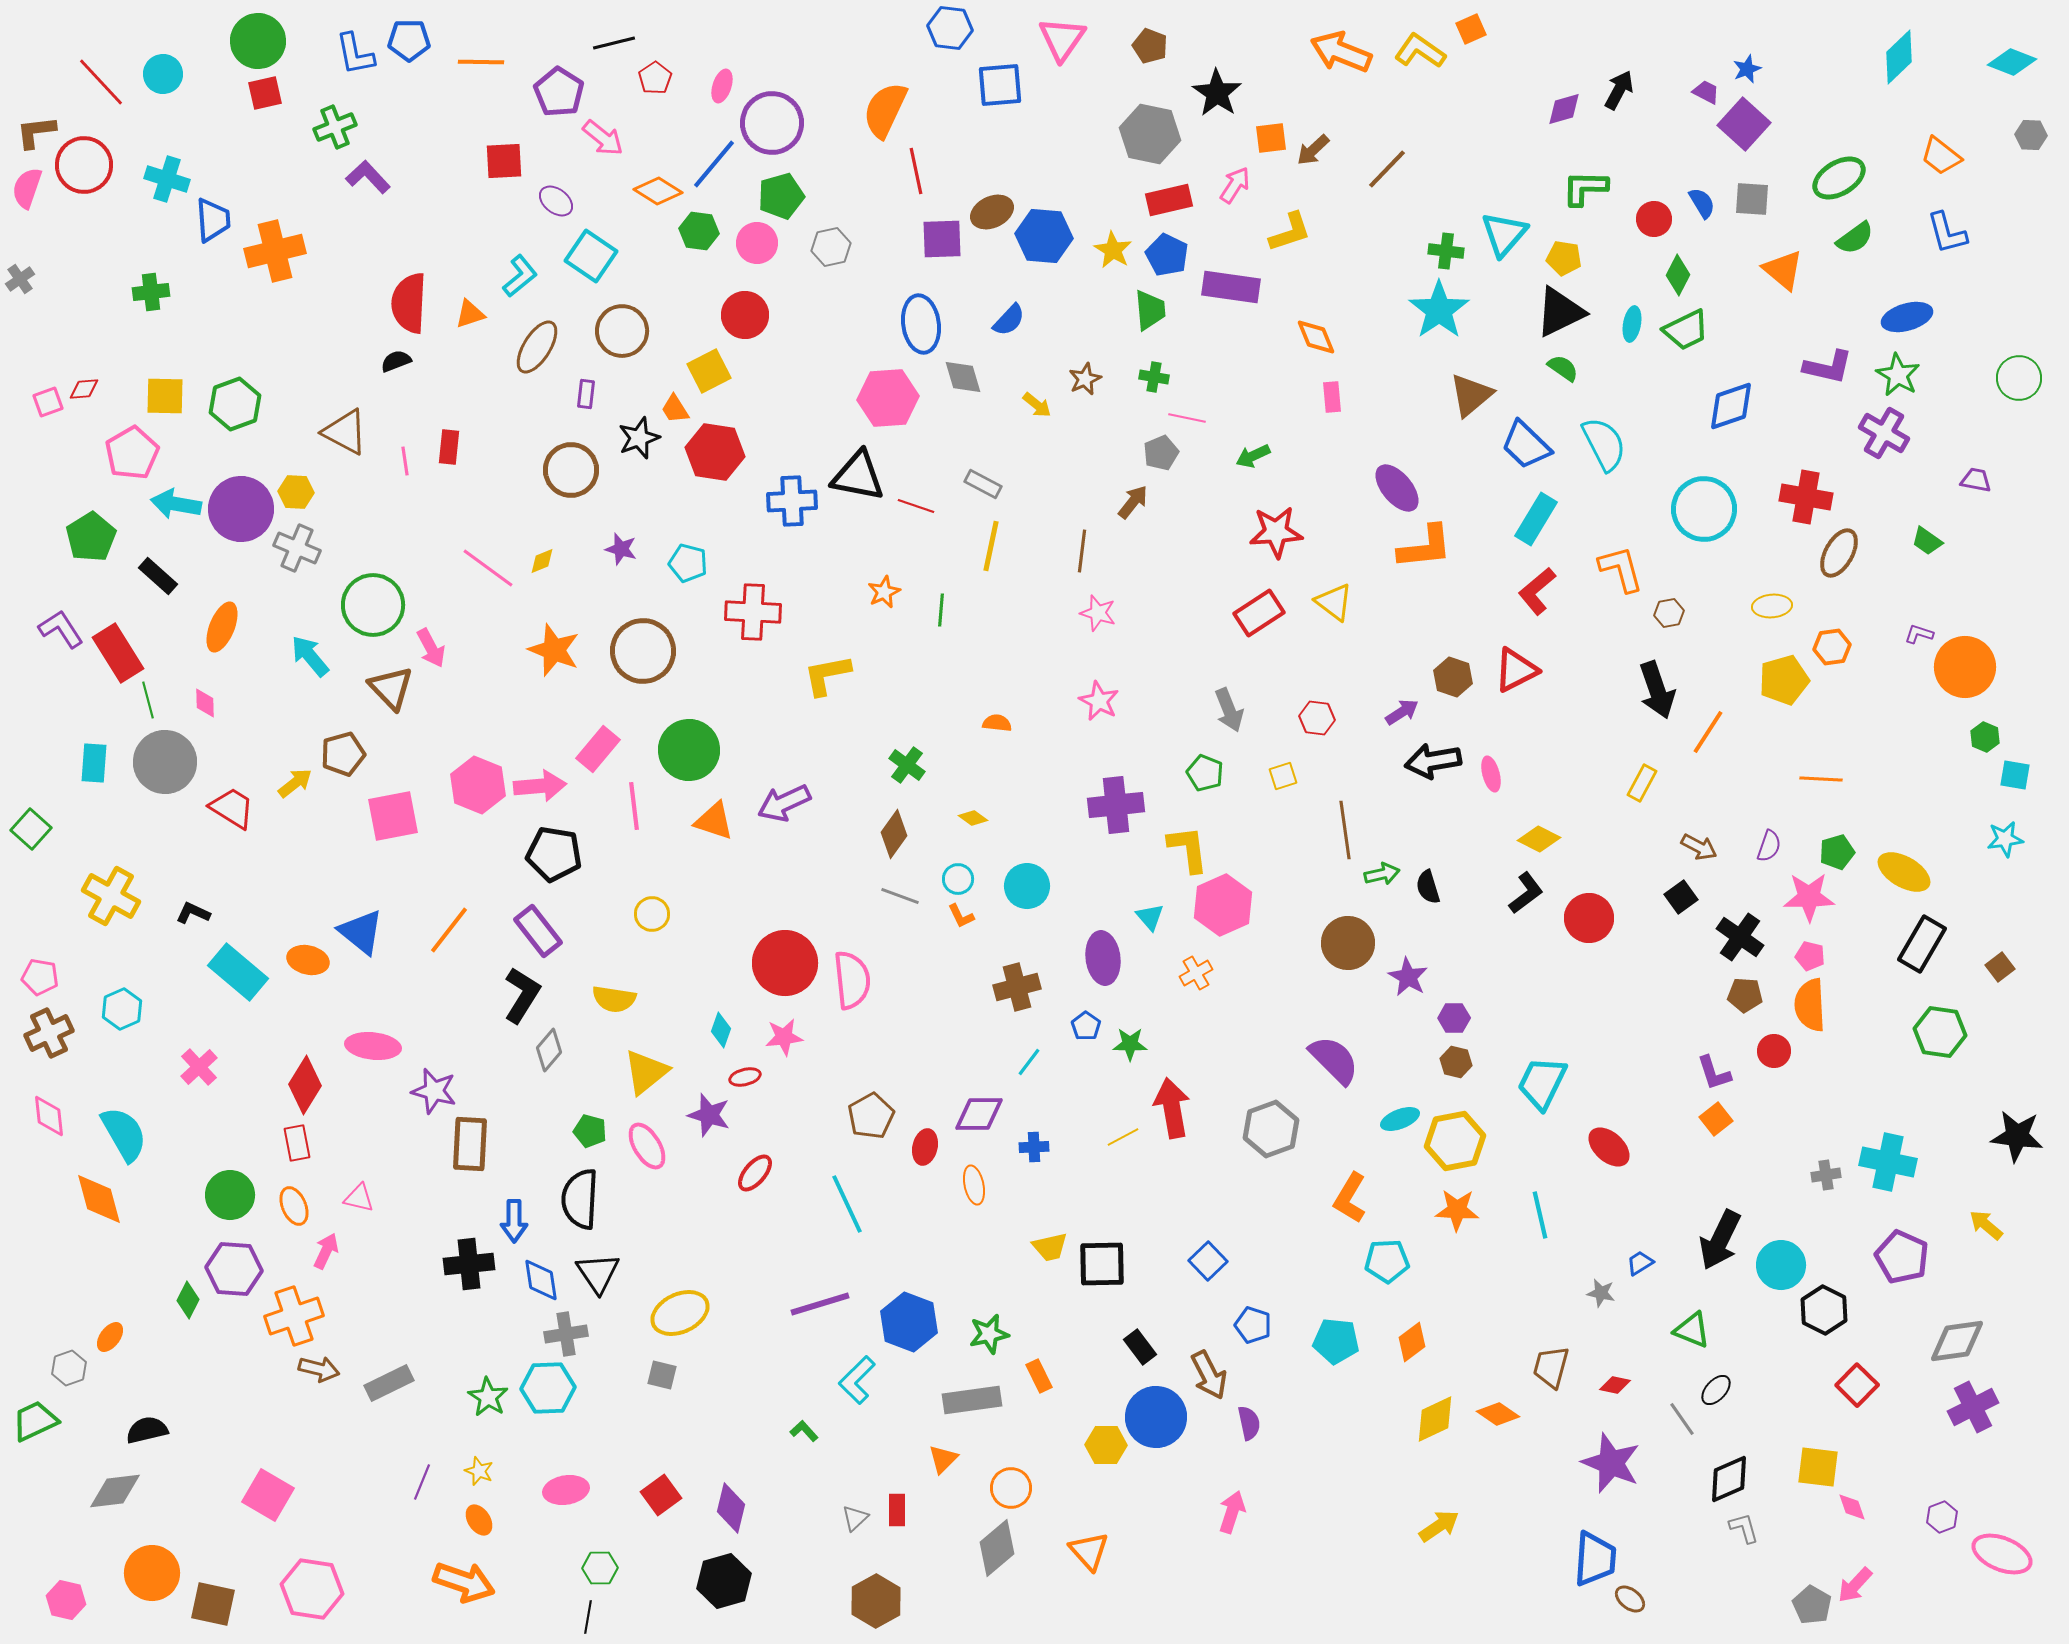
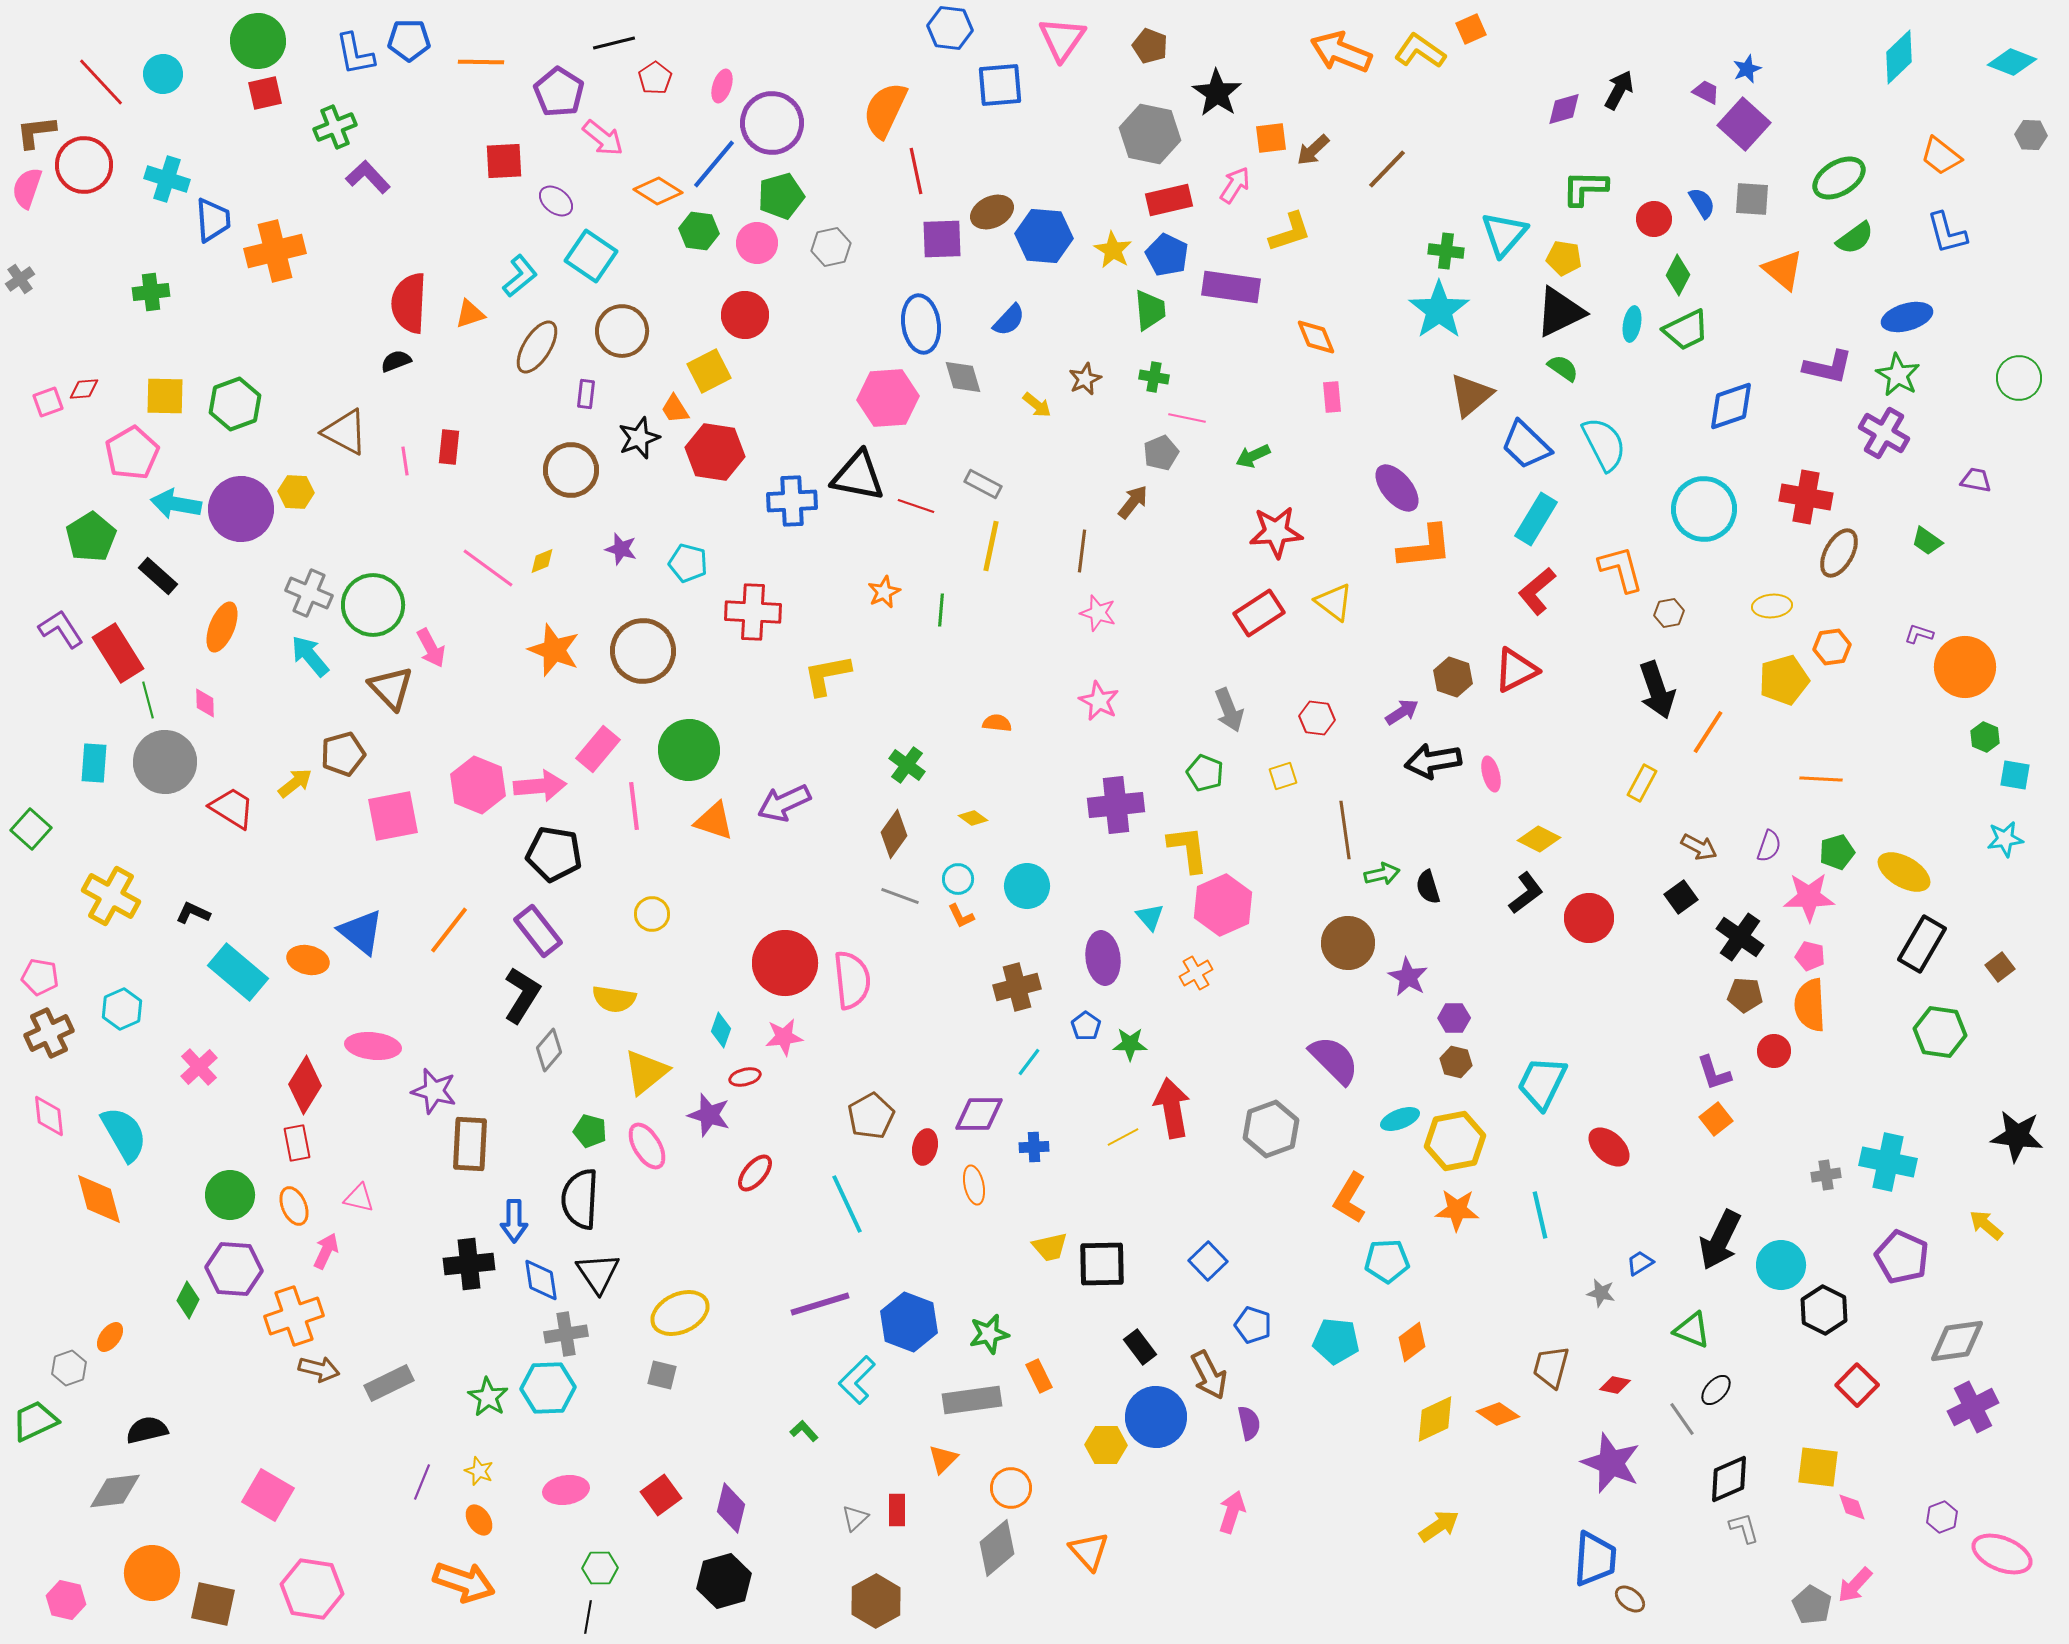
gray cross at (297, 548): moved 12 px right, 45 px down
